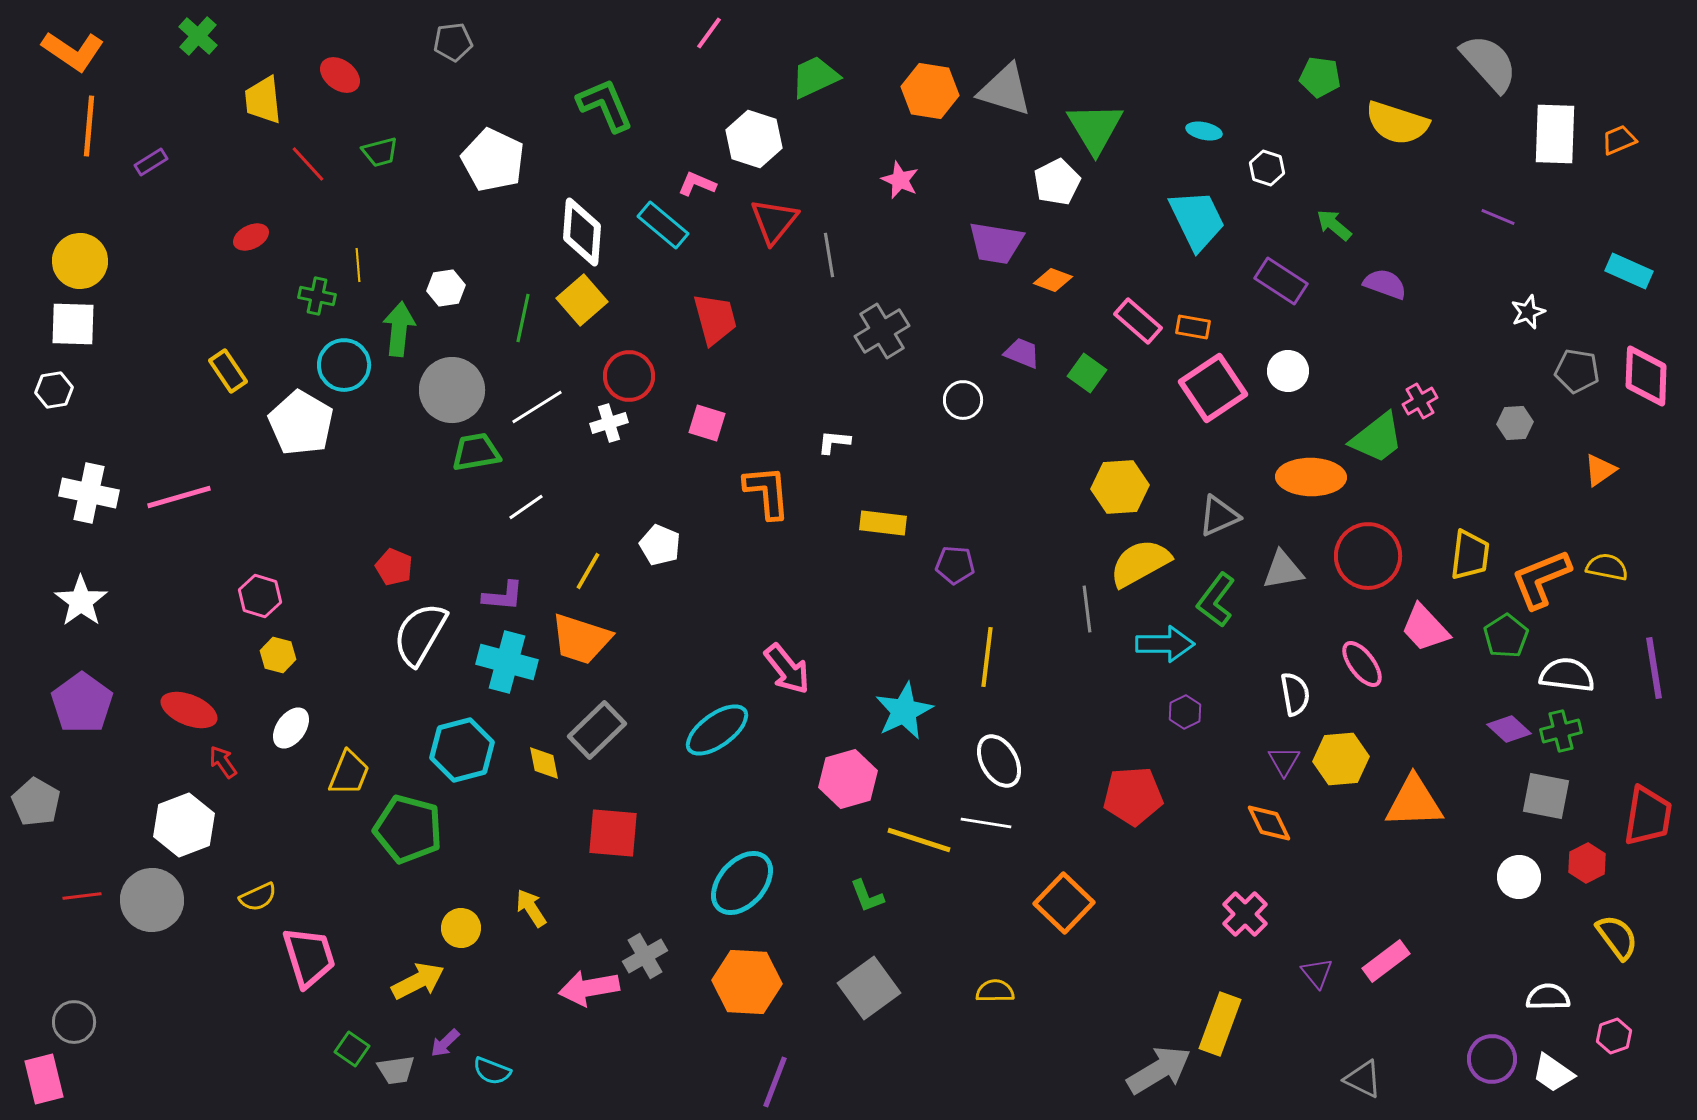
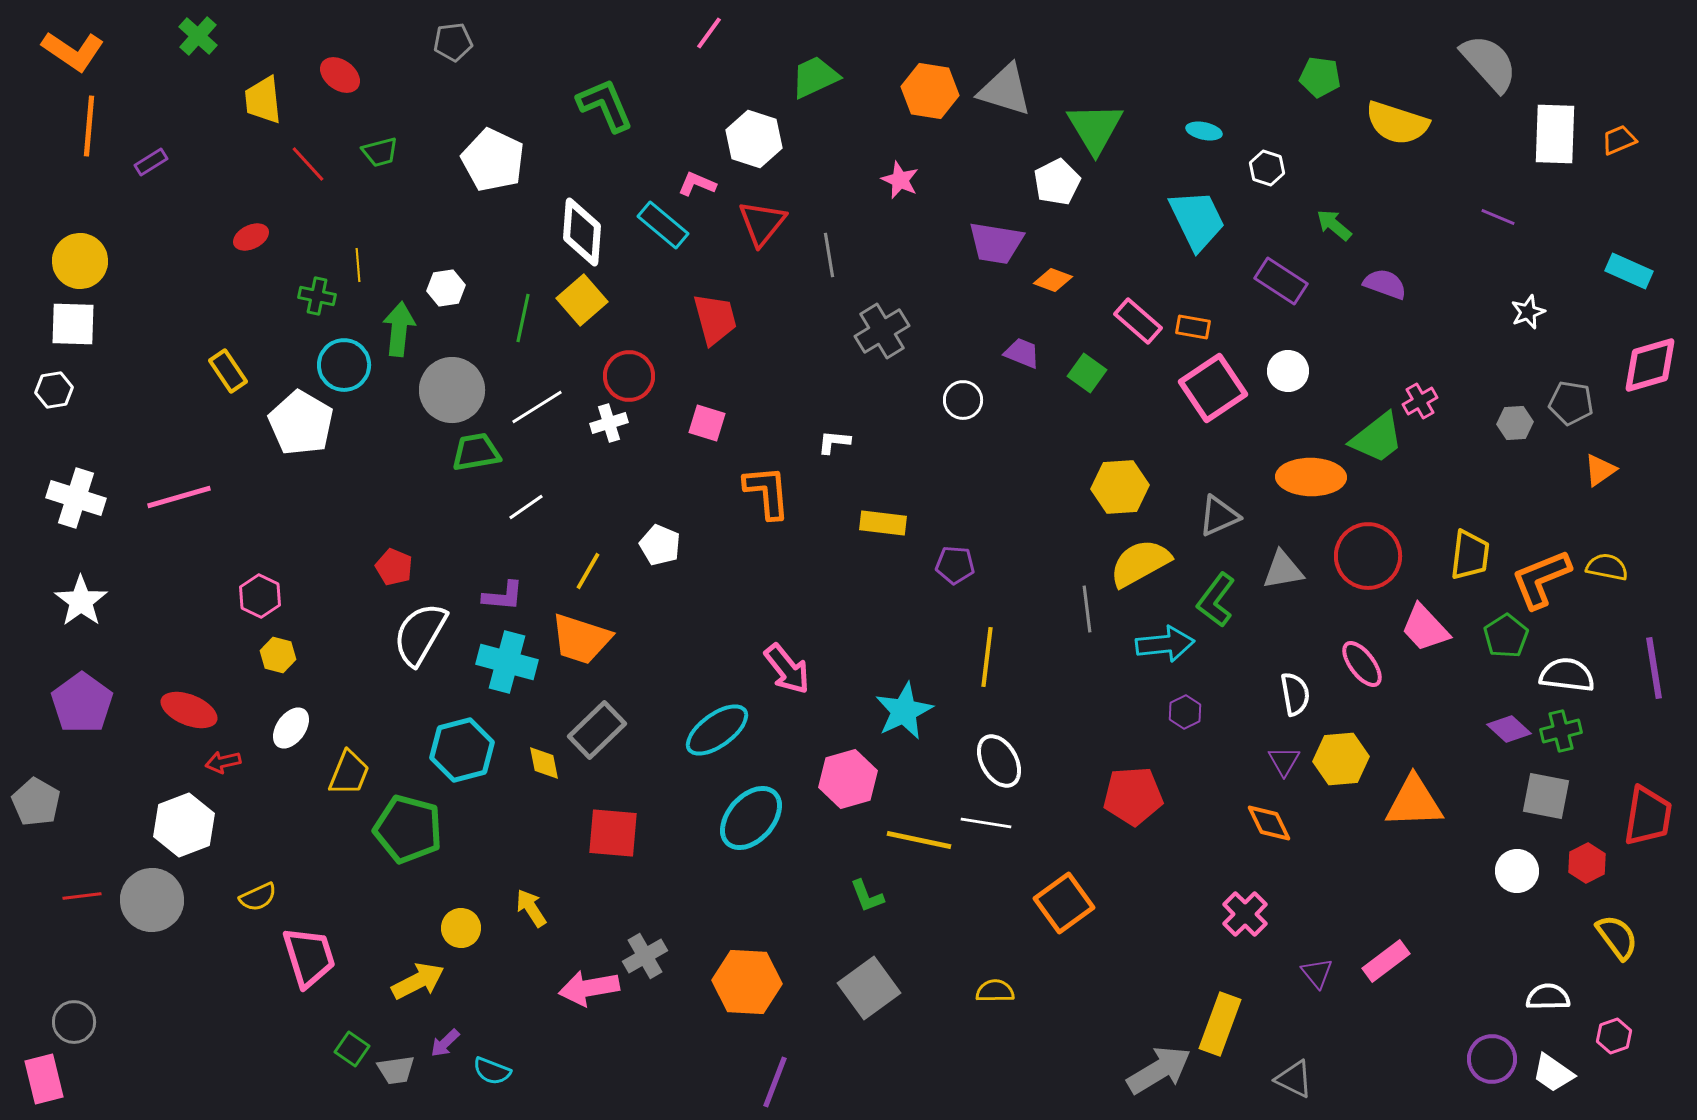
red triangle at (774, 221): moved 12 px left, 2 px down
gray pentagon at (1577, 371): moved 6 px left, 32 px down
pink diamond at (1646, 376): moved 4 px right, 11 px up; rotated 72 degrees clockwise
white cross at (89, 493): moved 13 px left, 5 px down; rotated 6 degrees clockwise
pink hexagon at (260, 596): rotated 9 degrees clockwise
cyan arrow at (1165, 644): rotated 6 degrees counterclockwise
red arrow at (223, 762): rotated 68 degrees counterclockwise
yellow line at (919, 840): rotated 6 degrees counterclockwise
white circle at (1519, 877): moved 2 px left, 6 px up
cyan ellipse at (742, 883): moved 9 px right, 65 px up
orange square at (1064, 903): rotated 10 degrees clockwise
gray triangle at (1363, 1079): moved 69 px left
